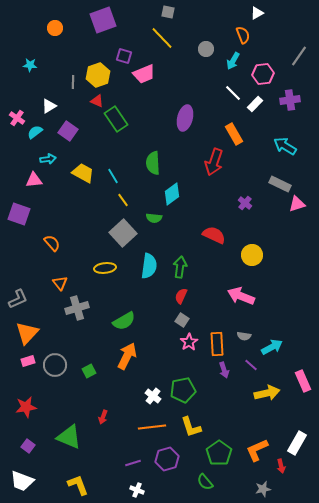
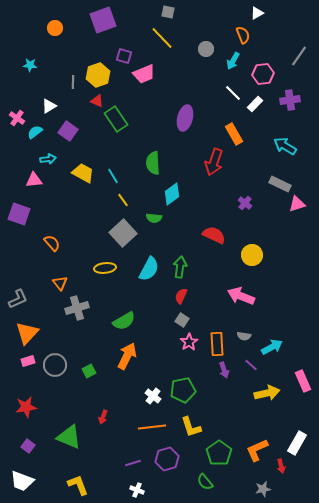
cyan semicircle at (149, 266): moved 3 px down; rotated 20 degrees clockwise
